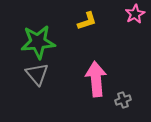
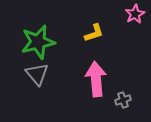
yellow L-shape: moved 7 px right, 12 px down
green star: rotated 8 degrees counterclockwise
